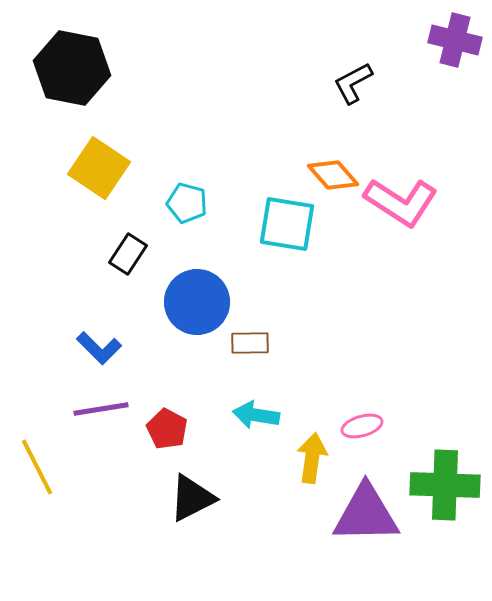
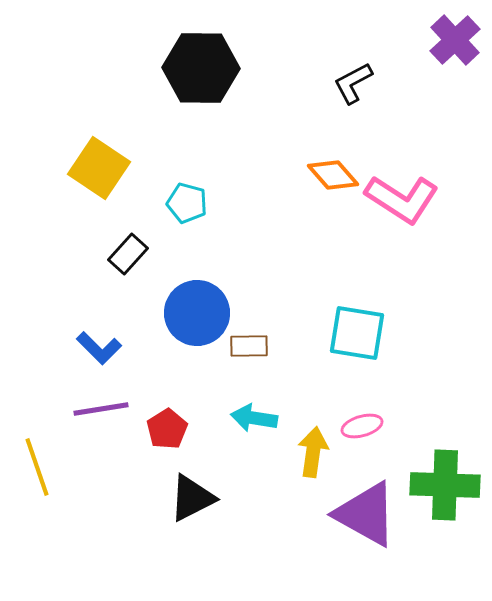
purple cross: rotated 33 degrees clockwise
black hexagon: moved 129 px right; rotated 10 degrees counterclockwise
pink L-shape: moved 1 px right, 3 px up
cyan square: moved 70 px right, 109 px down
black rectangle: rotated 9 degrees clockwise
blue circle: moved 11 px down
brown rectangle: moved 1 px left, 3 px down
cyan arrow: moved 2 px left, 3 px down
red pentagon: rotated 12 degrees clockwise
yellow arrow: moved 1 px right, 6 px up
yellow line: rotated 8 degrees clockwise
purple triangle: rotated 30 degrees clockwise
